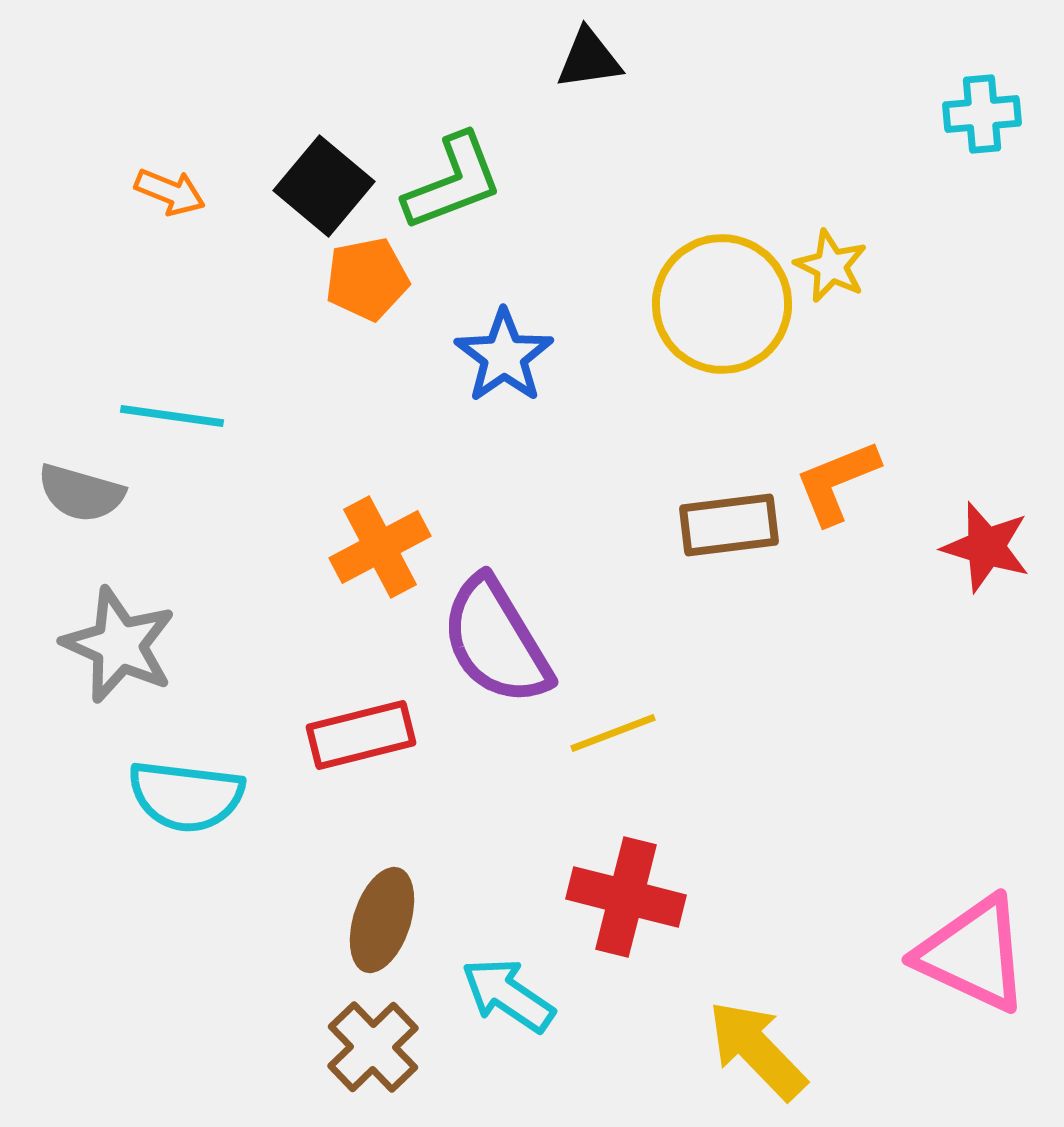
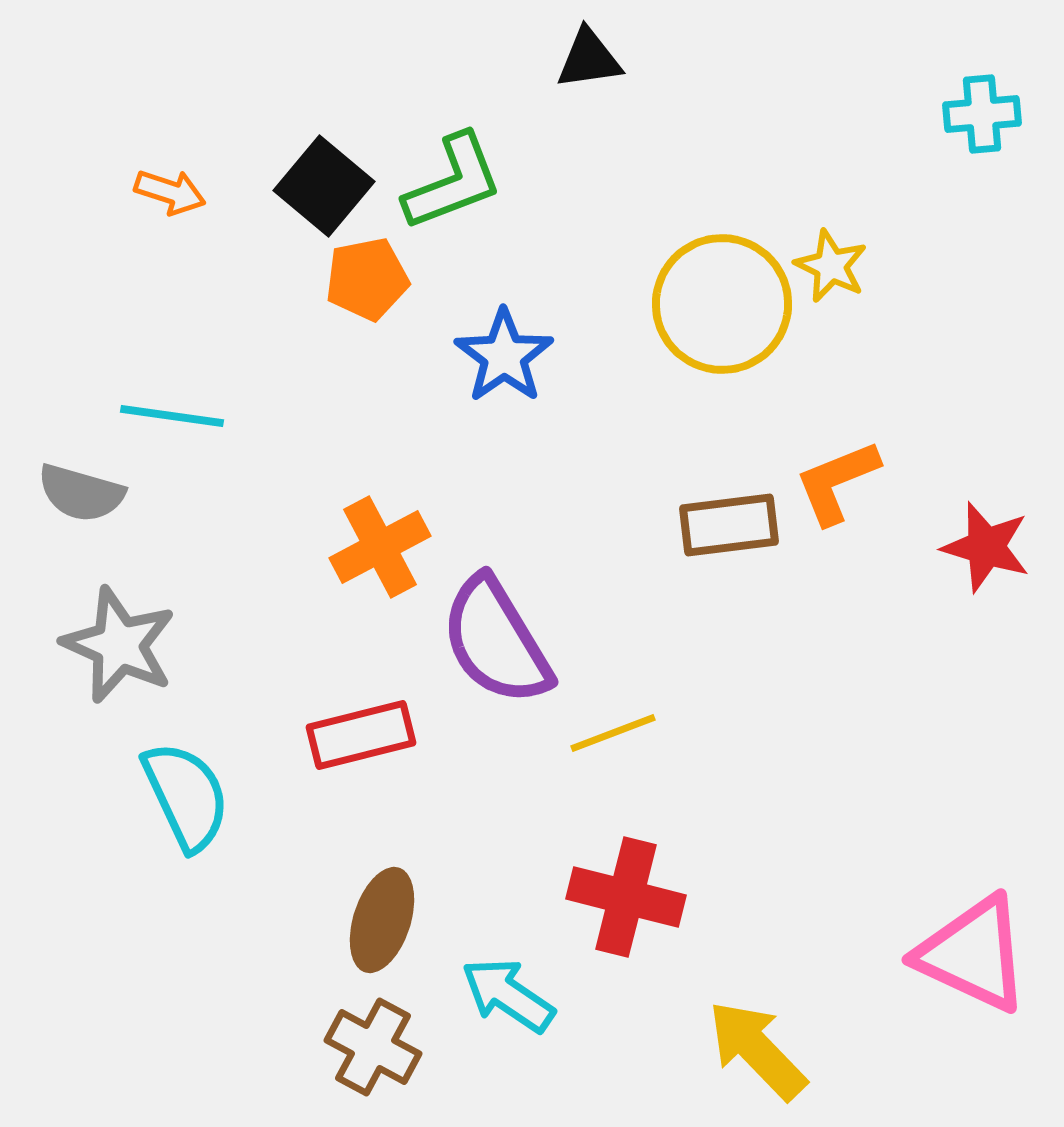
orange arrow: rotated 4 degrees counterclockwise
cyan semicircle: rotated 122 degrees counterclockwise
brown cross: rotated 18 degrees counterclockwise
